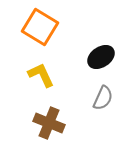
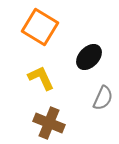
black ellipse: moved 12 px left; rotated 12 degrees counterclockwise
yellow L-shape: moved 3 px down
